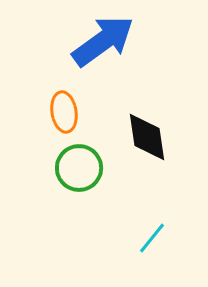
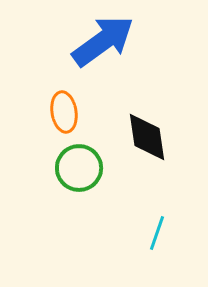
cyan line: moved 5 px right, 5 px up; rotated 20 degrees counterclockwise
